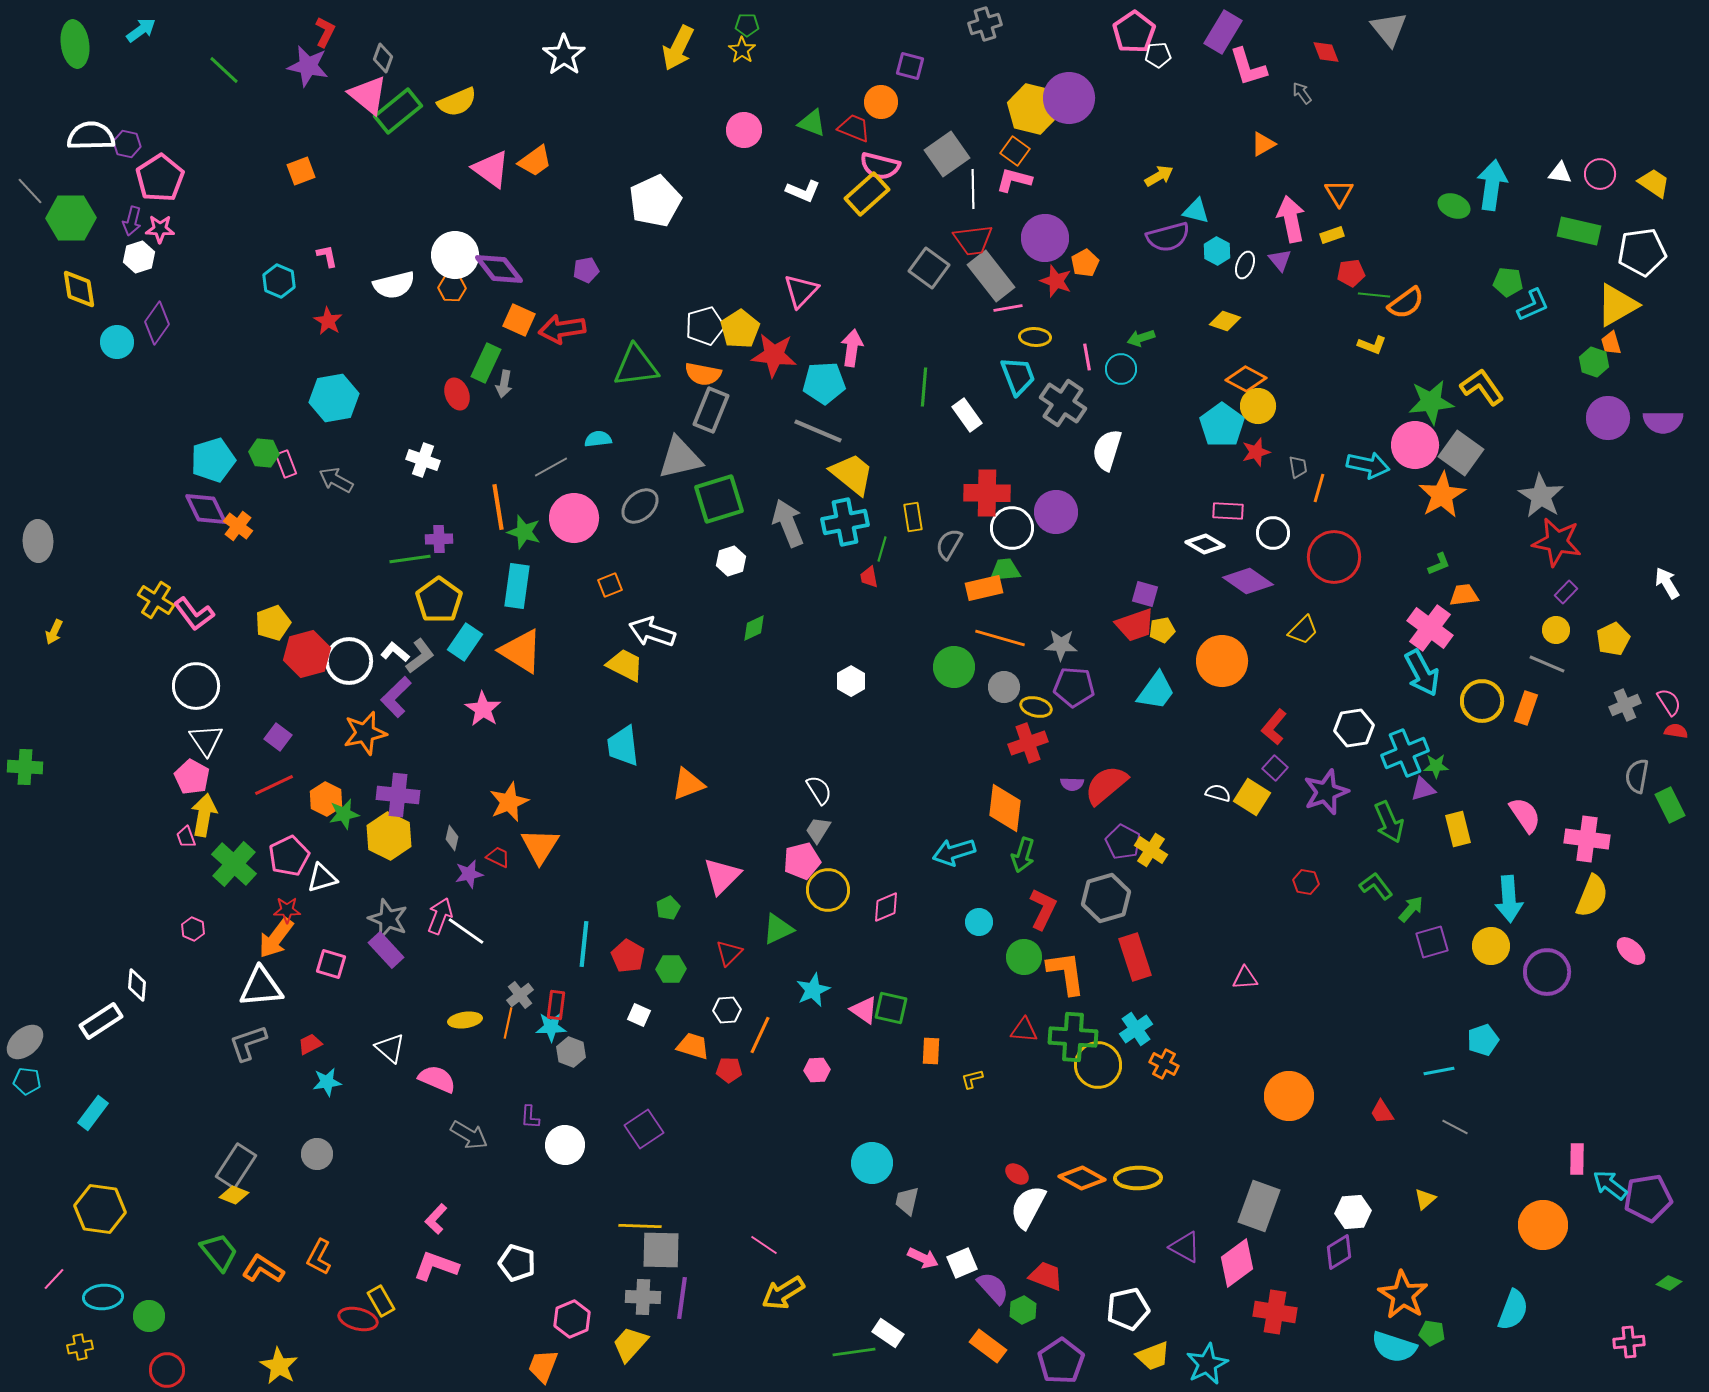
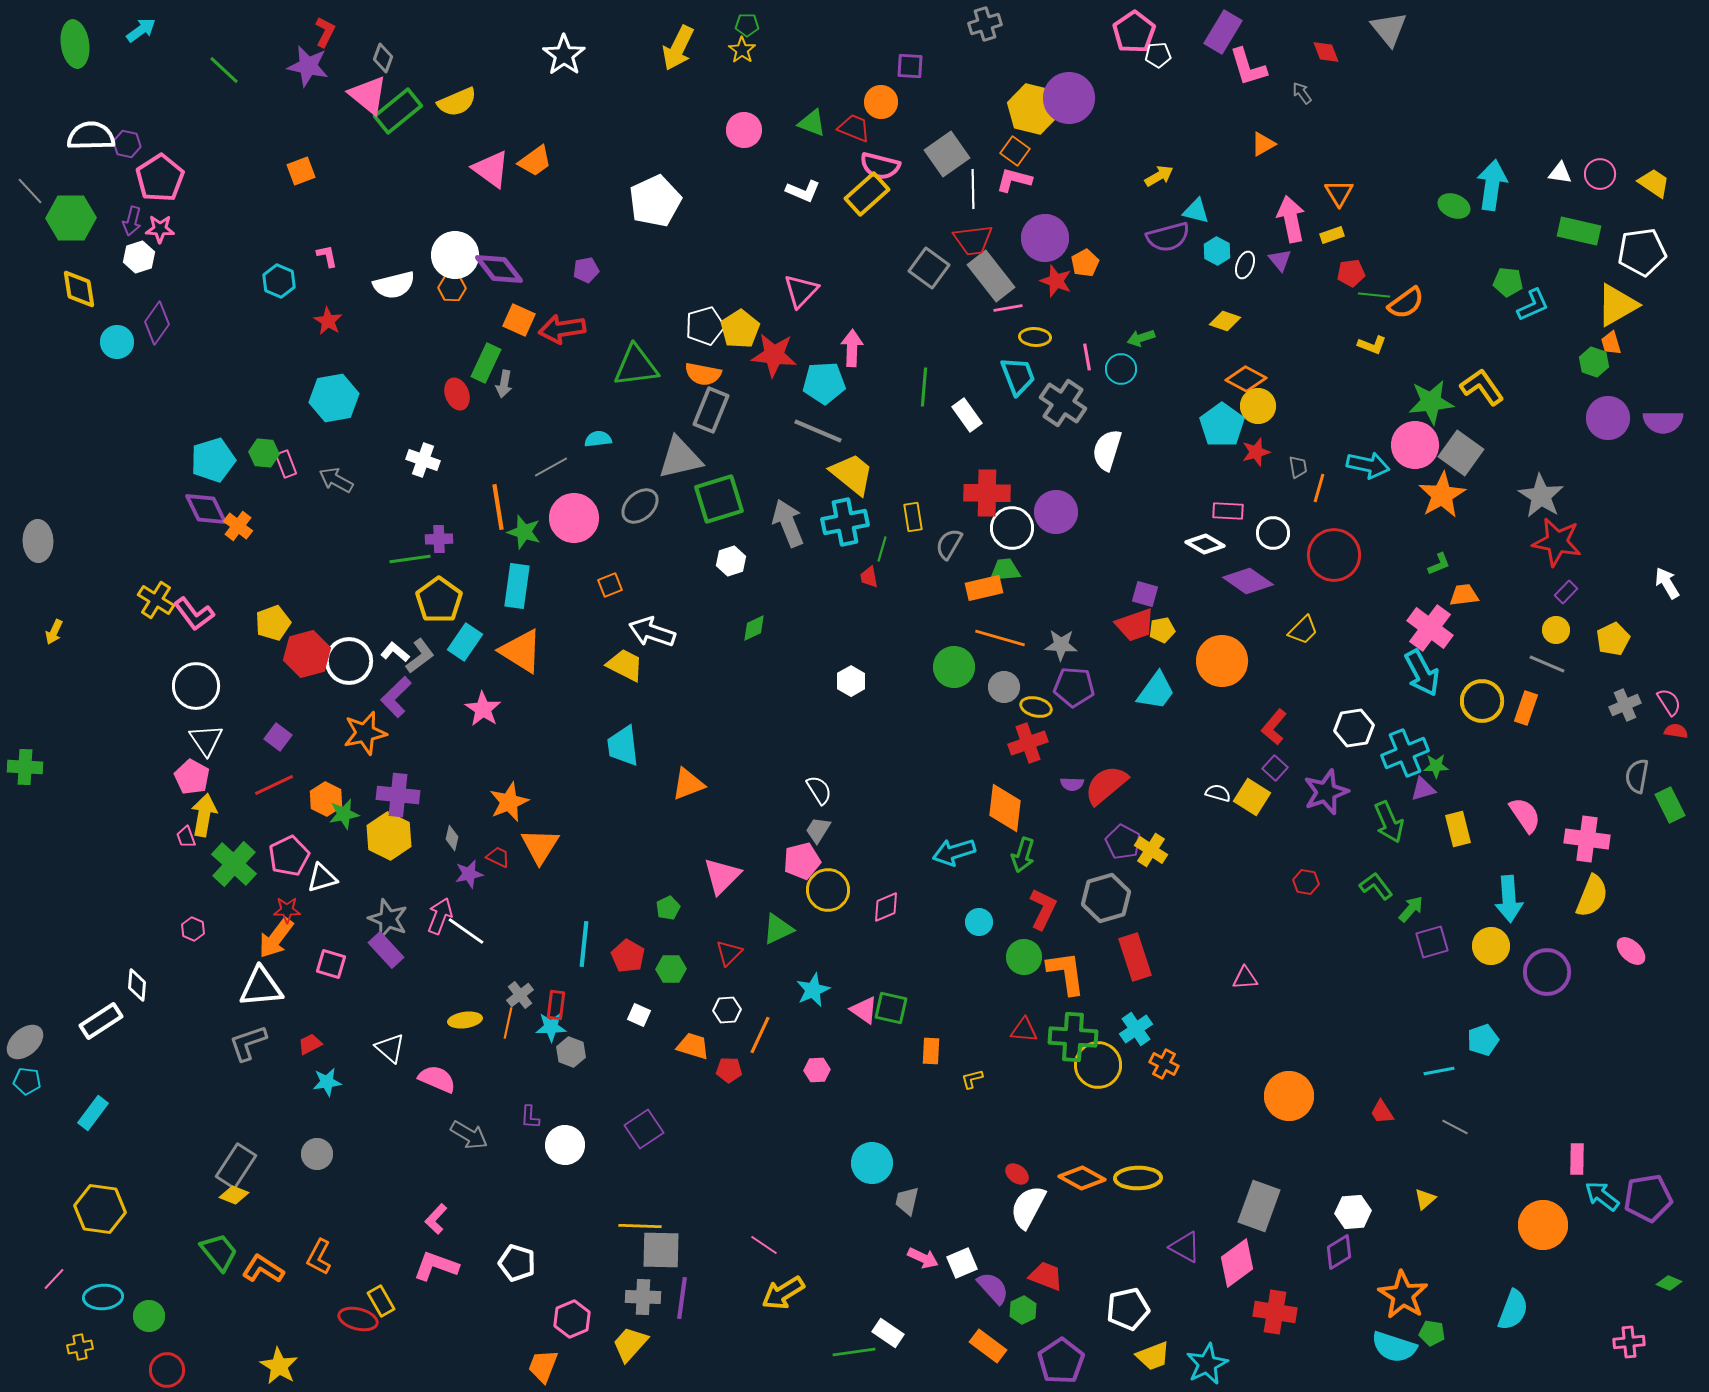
purple square at (910, 66): rotated 12 degrees counterclockwise
pink arrow at (852, 348): rotated 6 degrees counterclockwise
red circle at (1334, 557): moved 2 px up
cyan arrow at (1610, 1185): moved 8 px left, 11 px down
